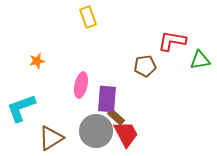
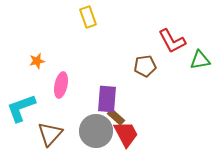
red L-shape: rotated 128 degrees counterclockwise
pink ellipse: moved 20 px left
brown triangle: moved 1 px left, 4 px up; rotated 16 degrees counterclockwise
